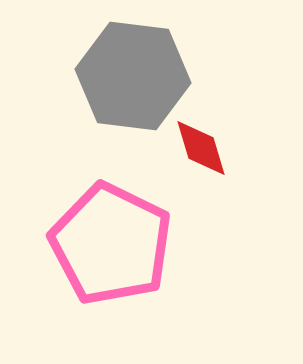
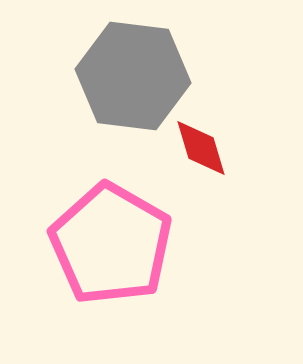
pink pentagon: rotated 4 degrees clockwise
